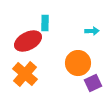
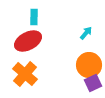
cyan rectangle: moved 11 px left, 6 px up
cyan arrow: moved 6 px left, 2 px down; rotated 48 degrees counterclockwise
orange circle: moved 11 px right, 2 px down
